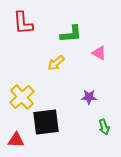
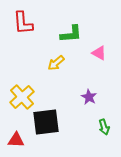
purple star: rotated 28 degrees clockwise
